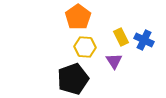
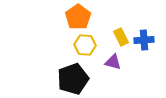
blue cross: rotated 30 degrees counterclockwise
yellow hexagon: moved 2 px up
purple triangle: moved 1 px left, 1 px down; rotated 42 degrees counterclockwise
